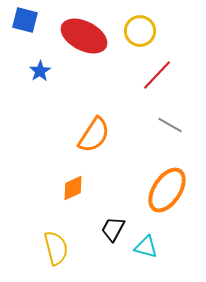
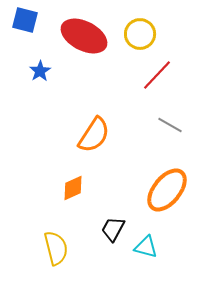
yellow circle: moved 3 px down
orange ellipse: rotated 6 degrees clockwise
